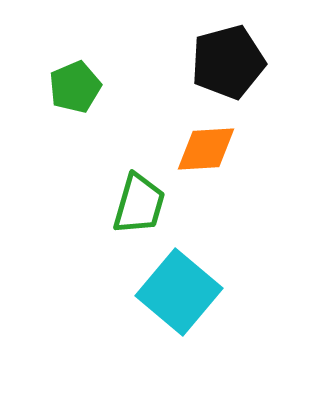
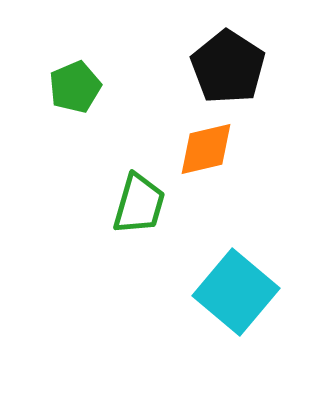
black pentagon: moved 5 px down; rotated 24 degrees counterclockwise
orange diamond: rotated 10 degrees counterclockwise
cyan square: moved 57 px right
